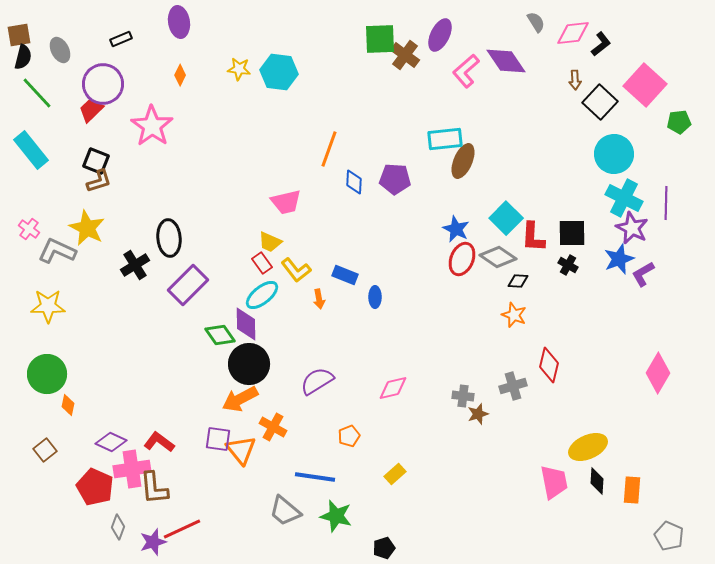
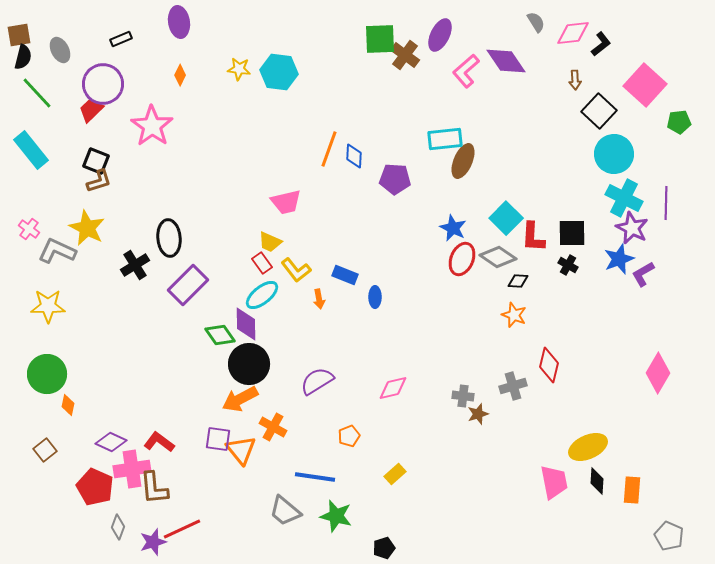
black square at (600, 102): moved 1 px left, 9 px down
blue diamond at (354, 182): moved 26 px up
blue star at (456, 229): moved 3 px left, 1 px up
